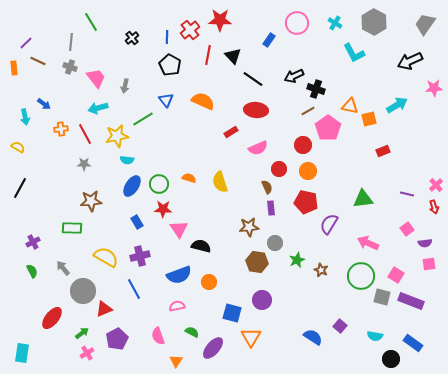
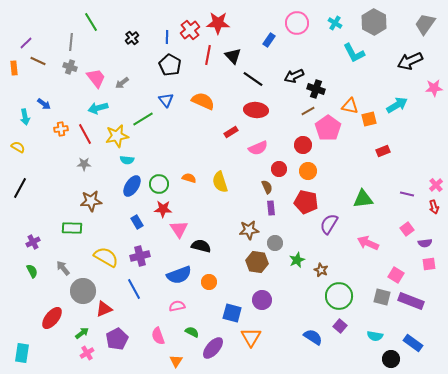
red star at (220, 20): moved 2 px left, 3 px down
gray arrow at (125, 86): moved 3 px left, 3 px up; rotated 40 degrees clockwise
brown star at (249, 227): moved 3 px down
green circle at (361, 276): moved 22 px left, 20 px down
